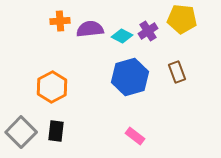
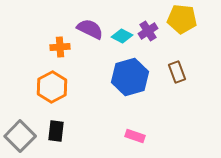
orange cross: moved 26 px down
purple semicircle: rotated 32 degrees clockwise
gray square: moved 1 px left, 4 px down
pink rectangle: rotated 18 degrees counterclockwise
